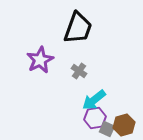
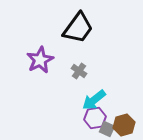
black trapezoid: rotated 16 degrees clockwise
